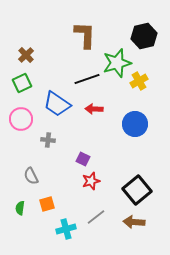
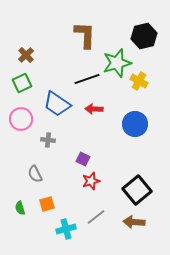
yellow cross: rotated 30 degrees counterclockwise
gray semicircle: moved 4 px right, 2 px up
green semicircle: rotated 24 degrees counterclockwise
